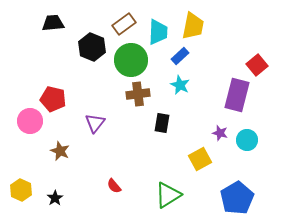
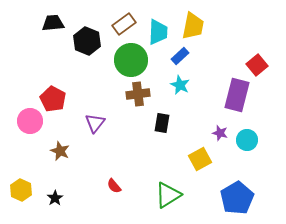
black hexagon: moved 5 px left, 6 px up
red pentagon: rotated 15 degrees clockwise
